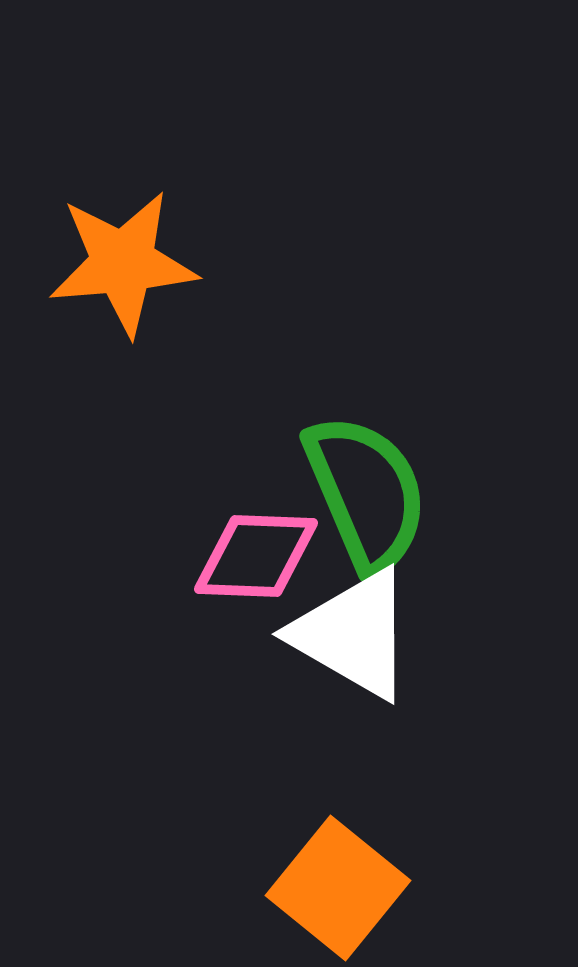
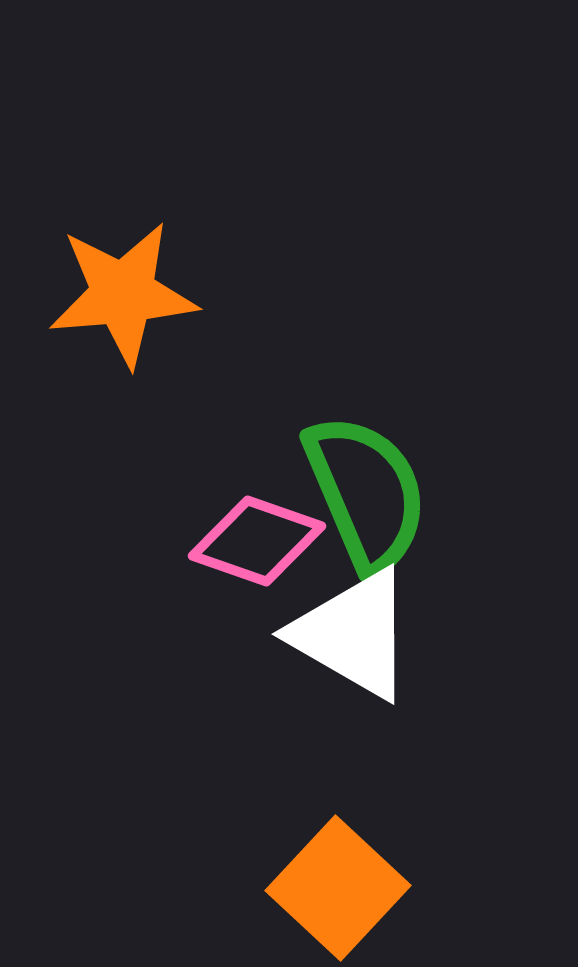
orange star: moved 31 px down
pink diamond: moved 1 px right, 15 px up; rotated 17 degrees clockwise
orange square: rotated 4 degrees clockwise
